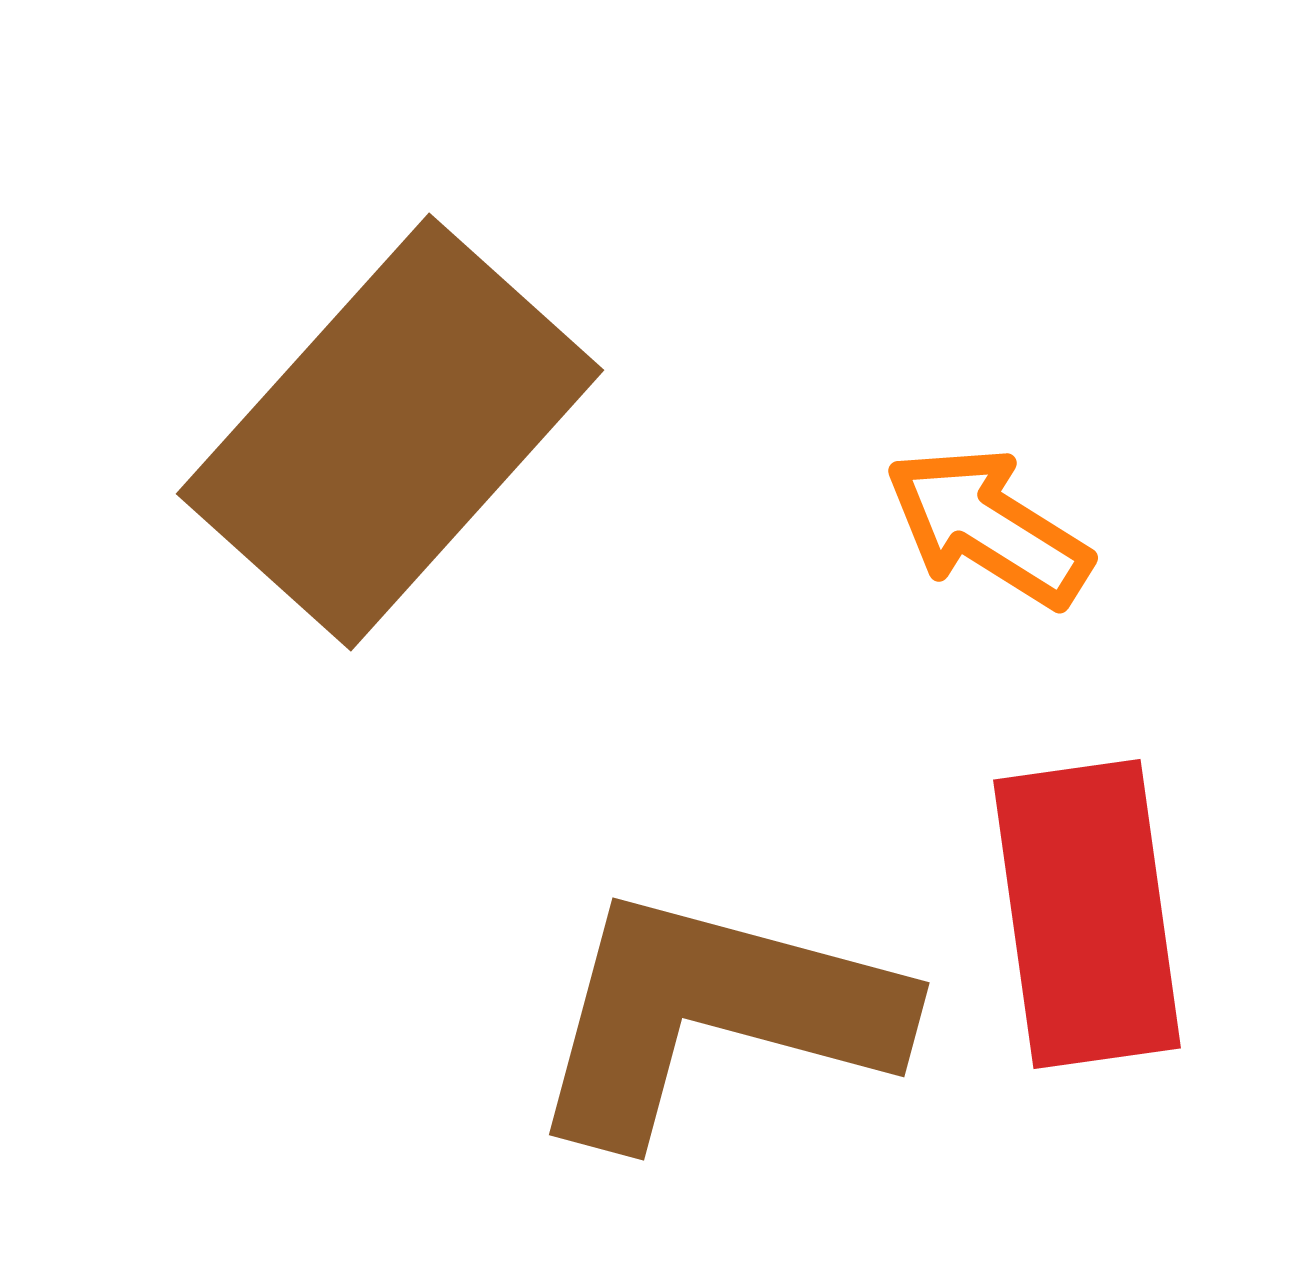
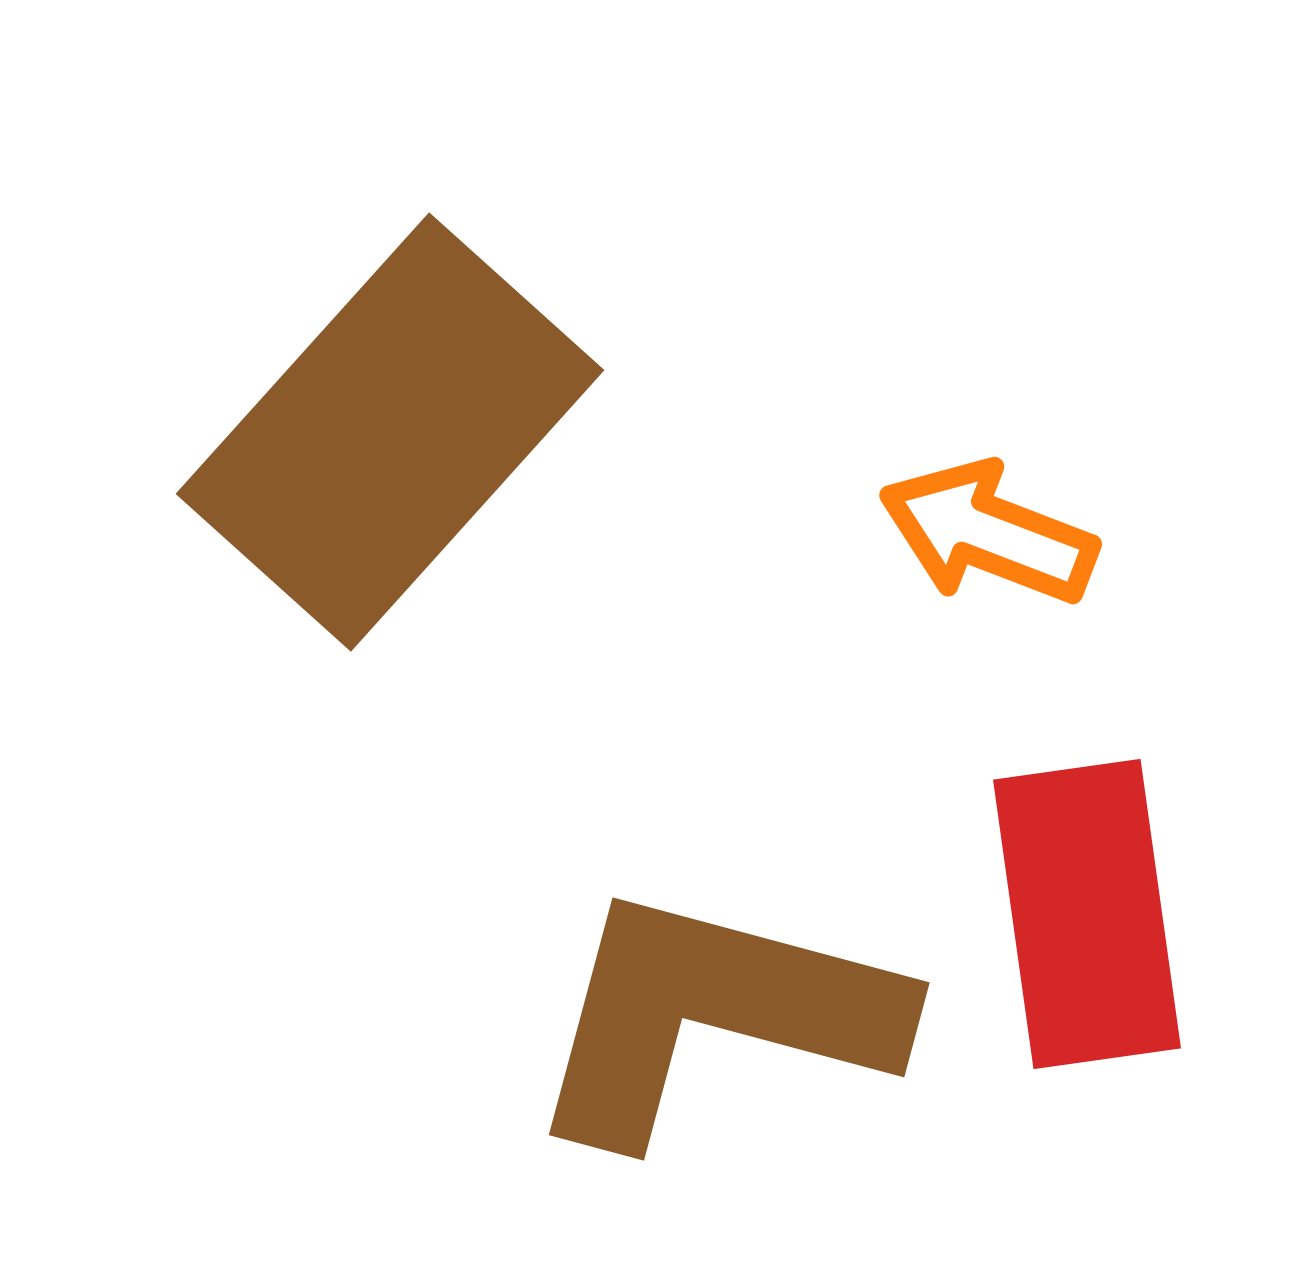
orange arrow: moved 6 px down; rotated 11 degrees counterclockwise
